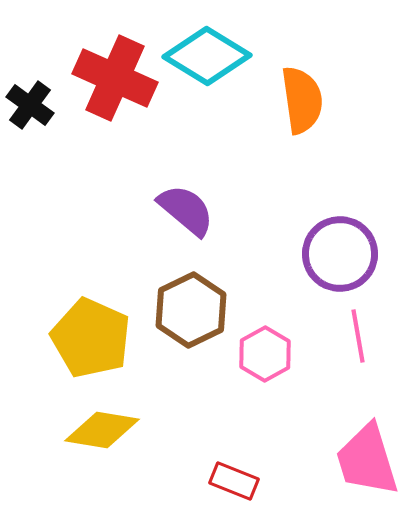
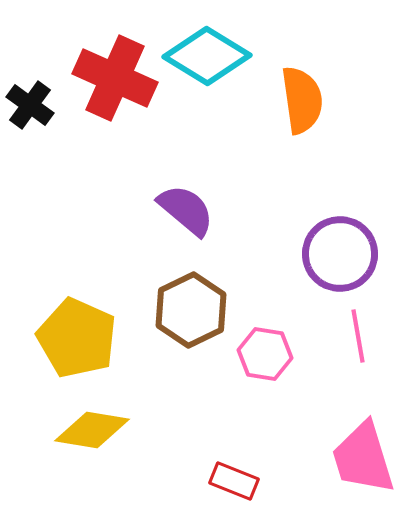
yellow pentagon: moved 14 px left
pink hexagon: rotated 22 degrees counterclockwise
yellow diamond: moved 10 px left
pink trapezoid: moved 4 px left, 2 px up
